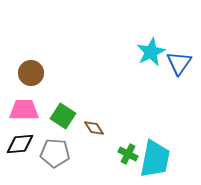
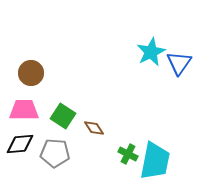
cyan trapezoid: moved 2 px down
